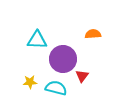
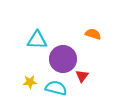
orange semicircle: rotated 21 degrees clockwise
